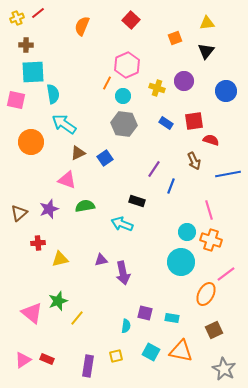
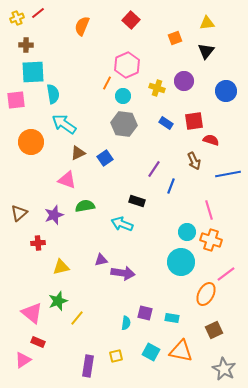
pink square at (16, 100): rotated 18 degrees counterclockwise
purple star at (49, 209): moved 5 px right, 6 px down
yellow triangle at (60, 259): moved 1 px right, 8 px down
purple arrow at (123, 273): rotated 70 degrees counterclockwise
cyan semicircle at (126, 326): moved 3 px up
red rectangle at (47, 359): moved 9 px left, 17 px up
